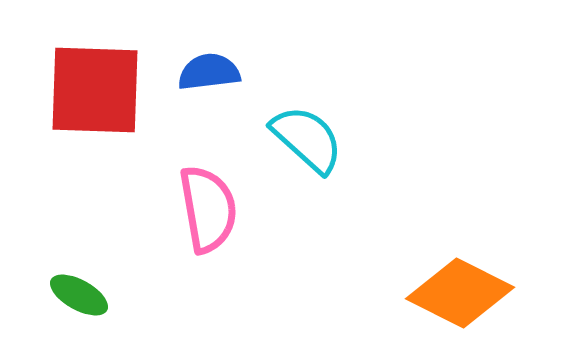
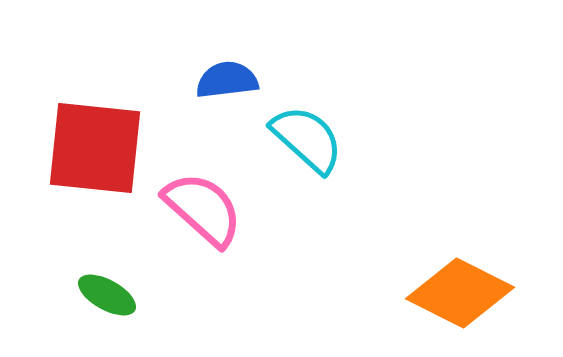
blue semicircle: moved 18 px right, 8 px down
red square: moved 58 px down; rotated 4 degrees clockwise
pink semicircle: moved 5 px left; rotated 38 degrees counterclockwise
green ellipse: moved 28 px right
